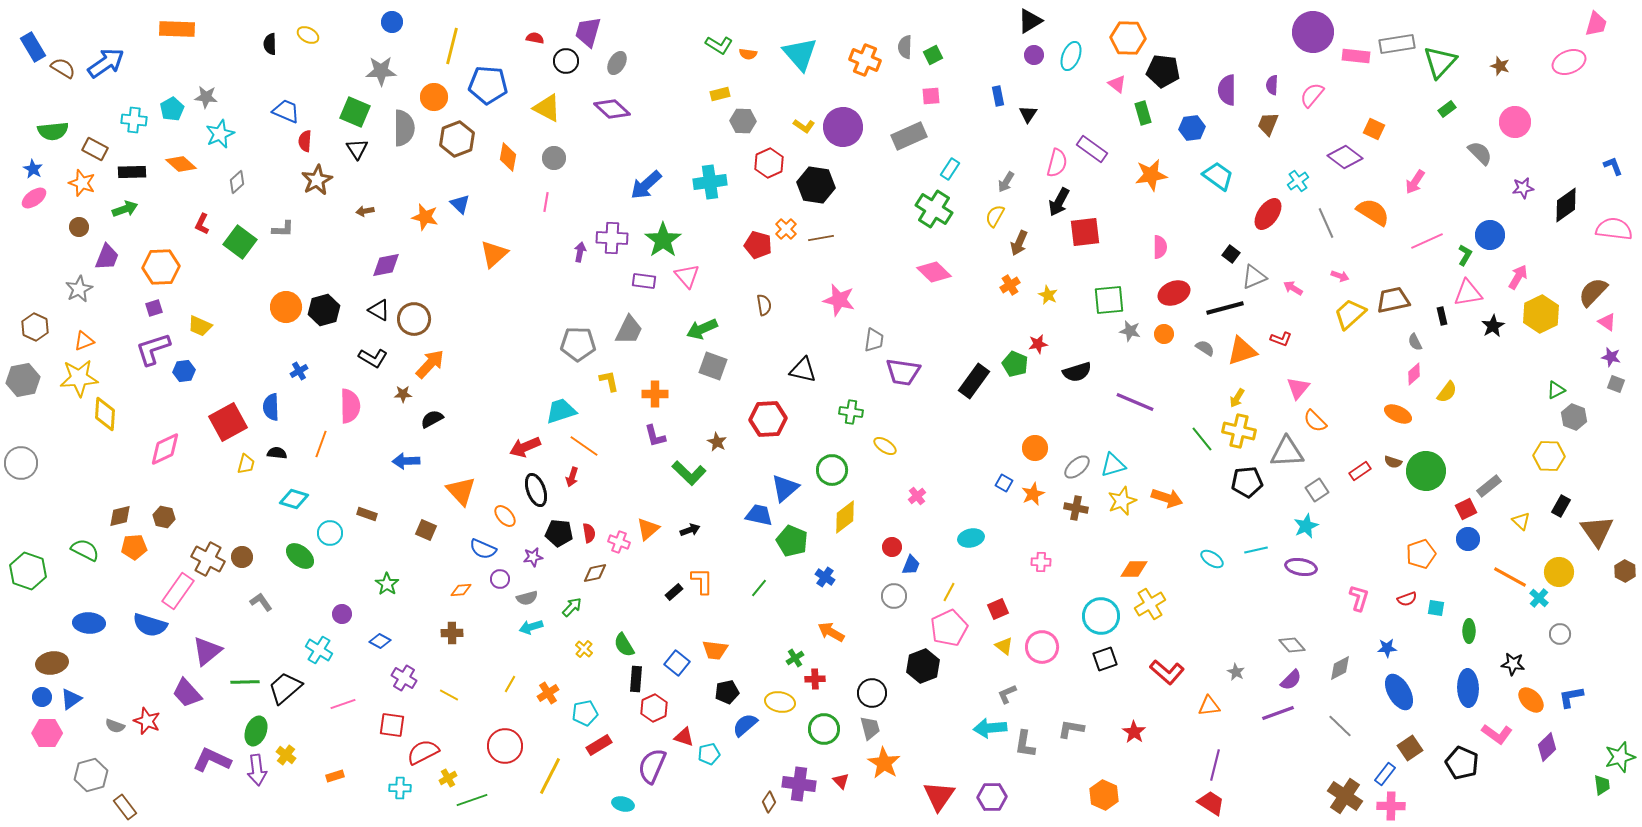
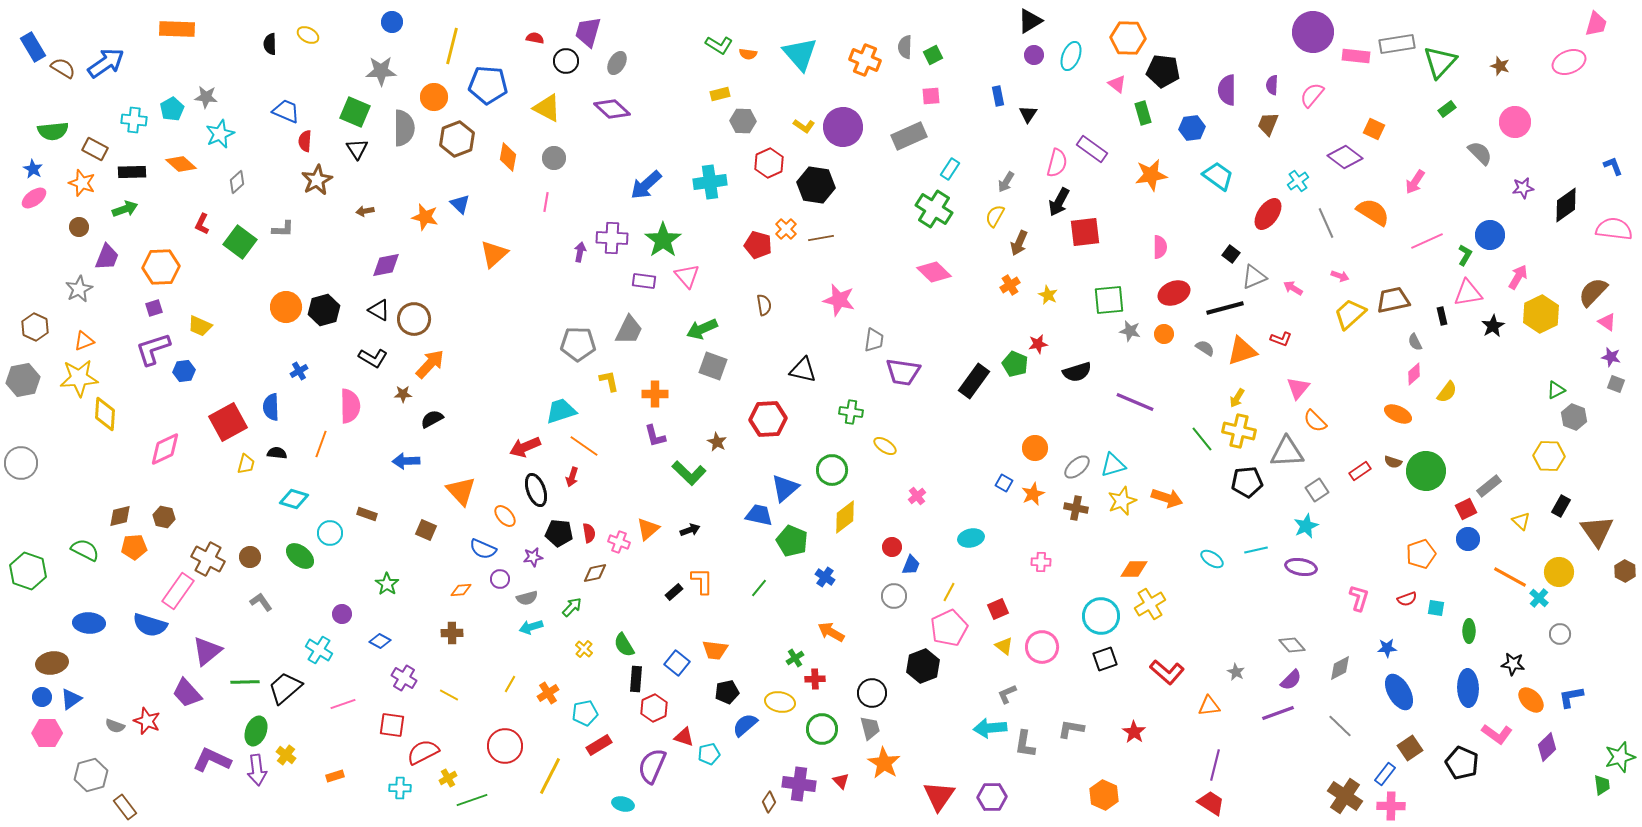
brown circle at (242, 557): moved 8 px right
green circle at (824, 729): moved 2 px left
